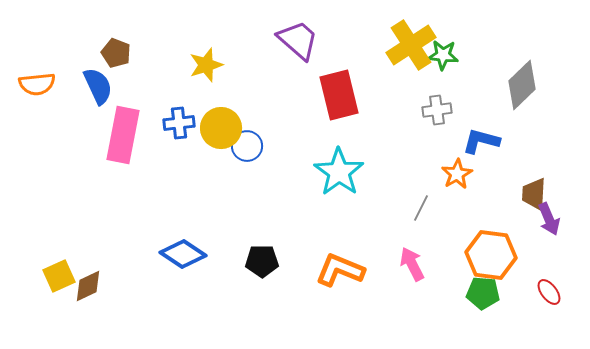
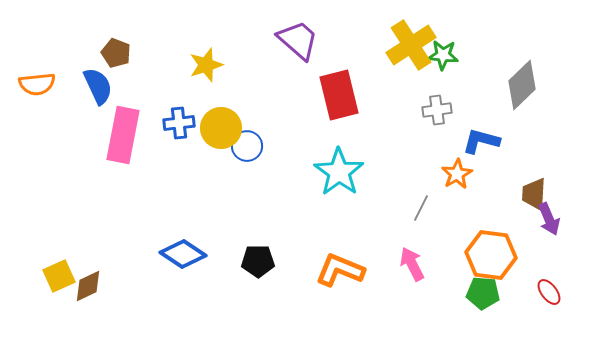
black pentagon: moved 4 px left
